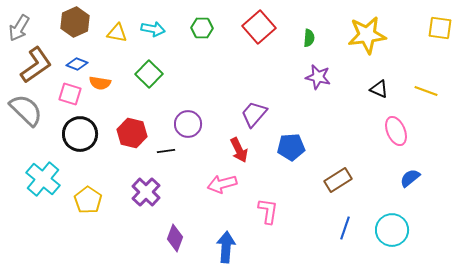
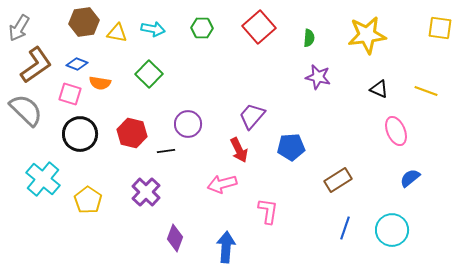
brown hexagon: moved 9 px right; rotated 16 degrees clockwise
purple trapezoid: moved 2 px left, 2 px down
